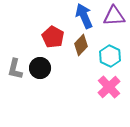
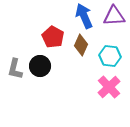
brown diamond: rotated 20 degrees counterclockwise
cyan hexagon: rotated 20 degrees counterclockwise
black circle: moved 2 px up
